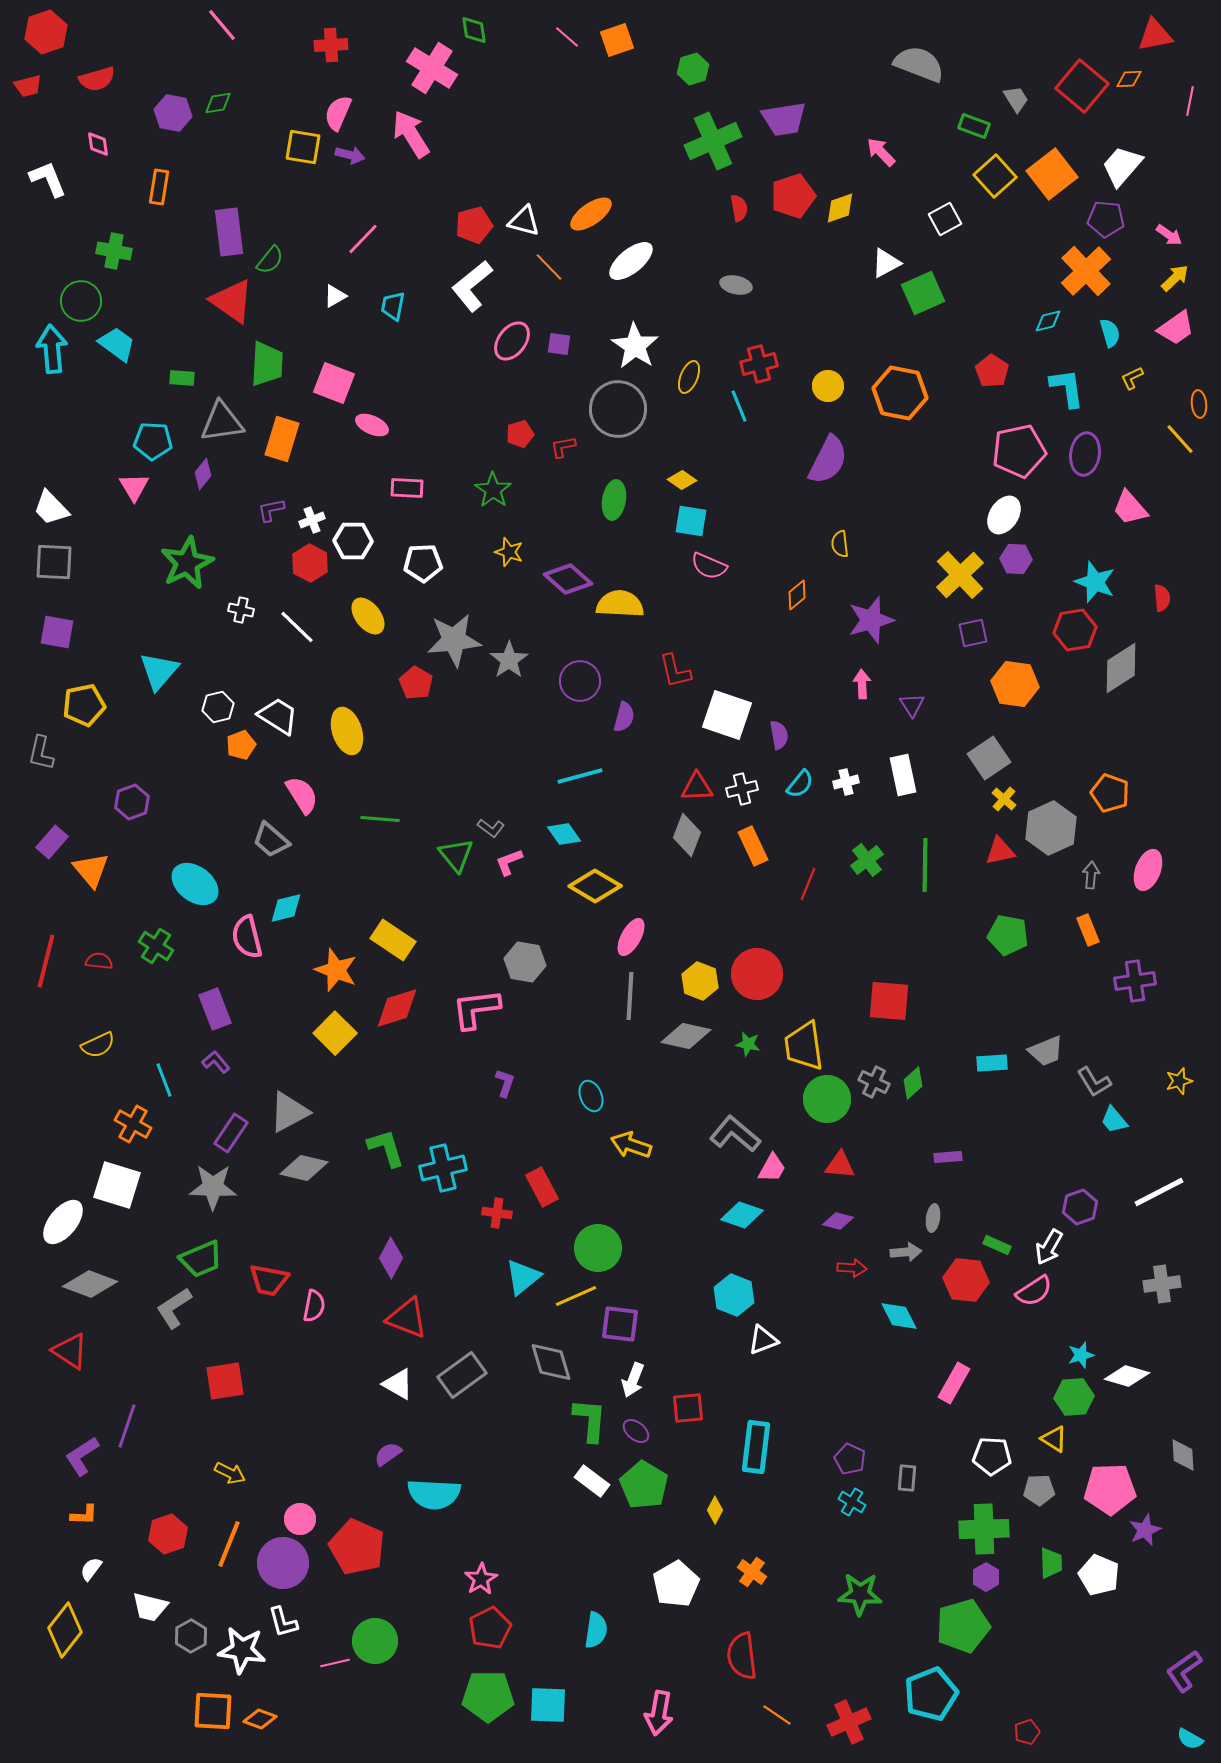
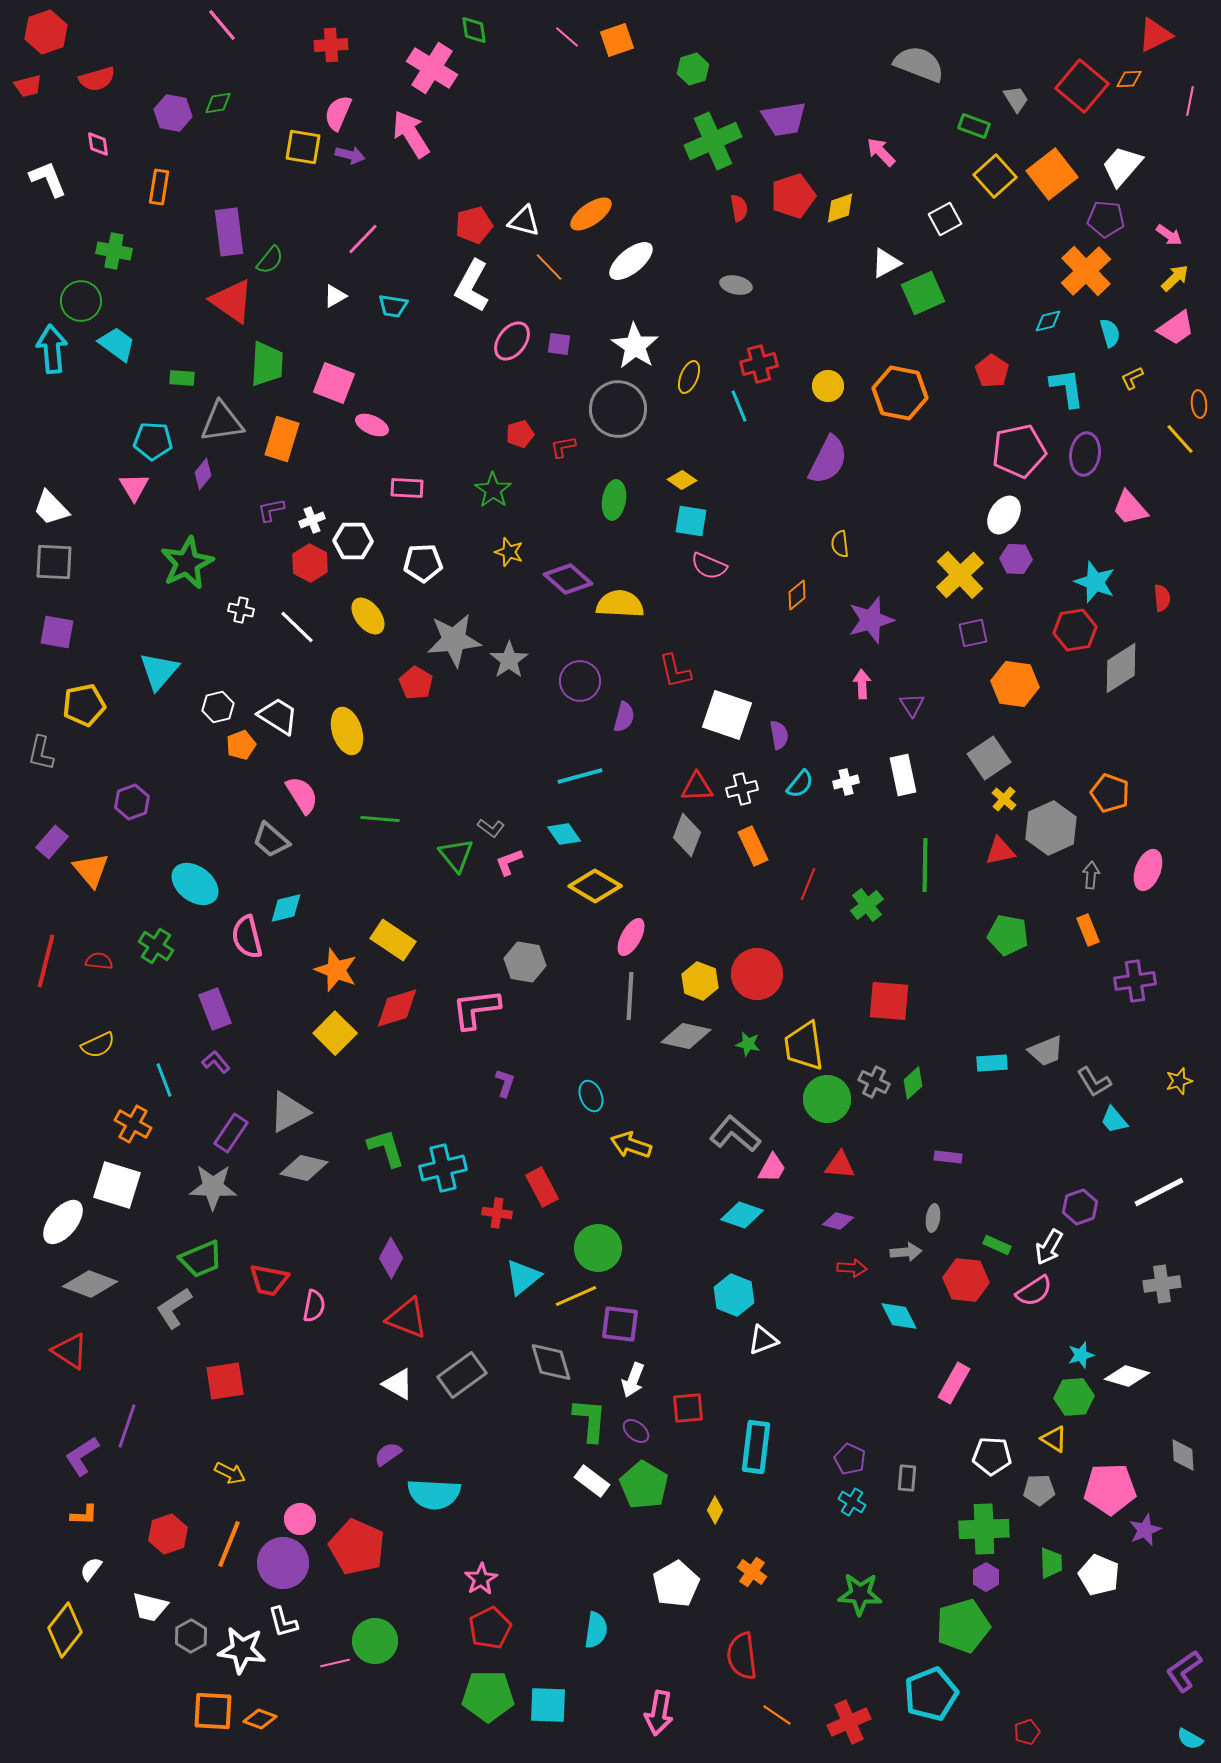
red triangle at (1155, 35): rotated 15 degrees counterclockwise
white L-shape at (472, 286): rotated 22 degrees counterclockwise
cyan trapezoid at (393, 306): rotated 92 degrees counterclockwise
green cross at (867, 860): moved 45 px down
purple rectangle at (948, 1157): rotated 12 degrees clockwise
